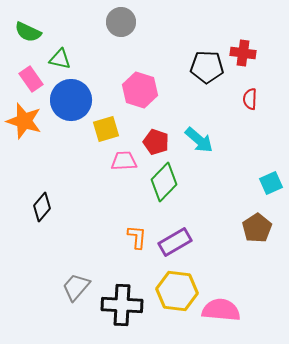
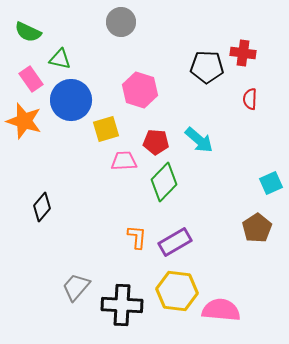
red pentagon: rotated 15 degrees counterclockwise
